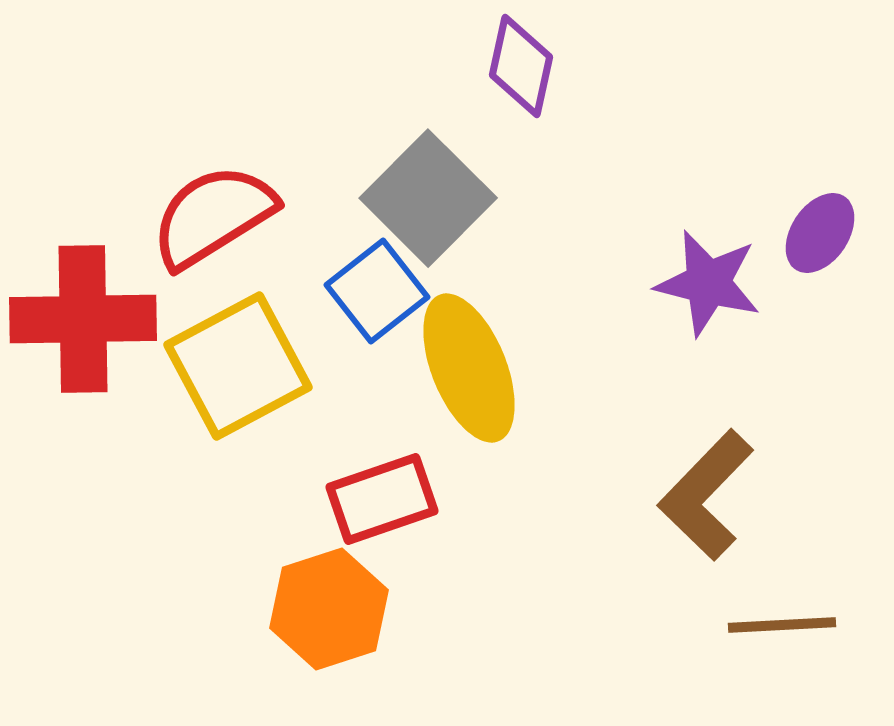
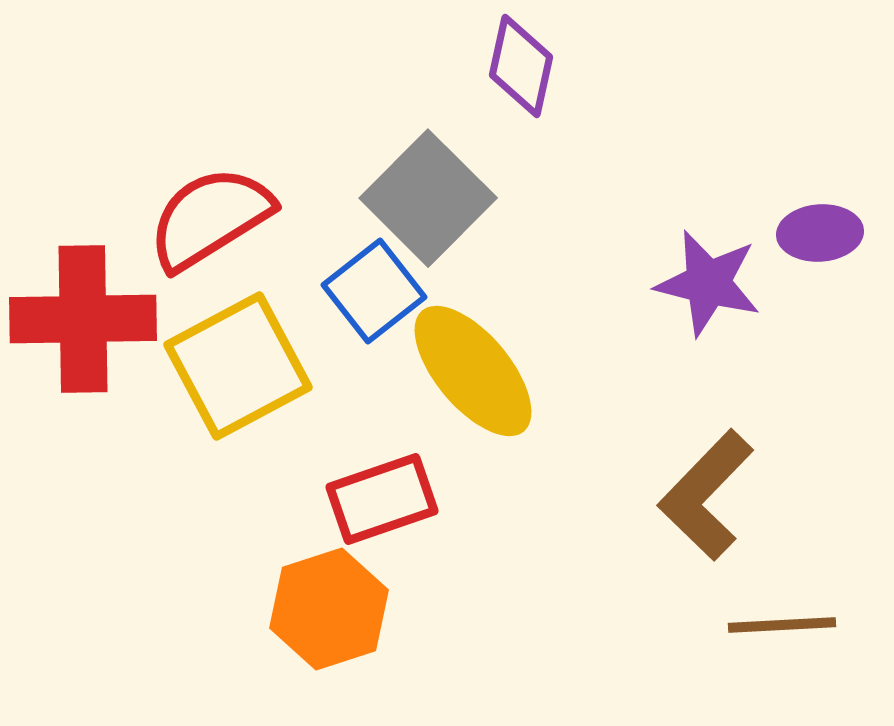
red semicircle: moved 3 px left, 2 px down
purple ellipse: rotated 52 degrees clockwise
blue square: moved 3 px left
yellow ellipse: moved 4 px right, 3 px down; rotated 18 degrees counterclockwise
